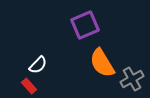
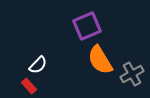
purple square: moved 2 px right, 1 px down
orange semicircle: moved 2 px left, 3 px up
gray cross: moved 5 px up
